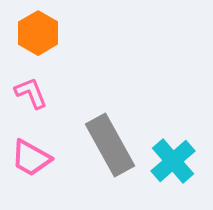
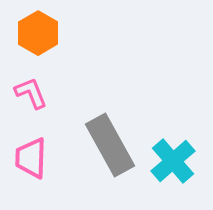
pink trapezoid: rotated 63 degrees clockwise
